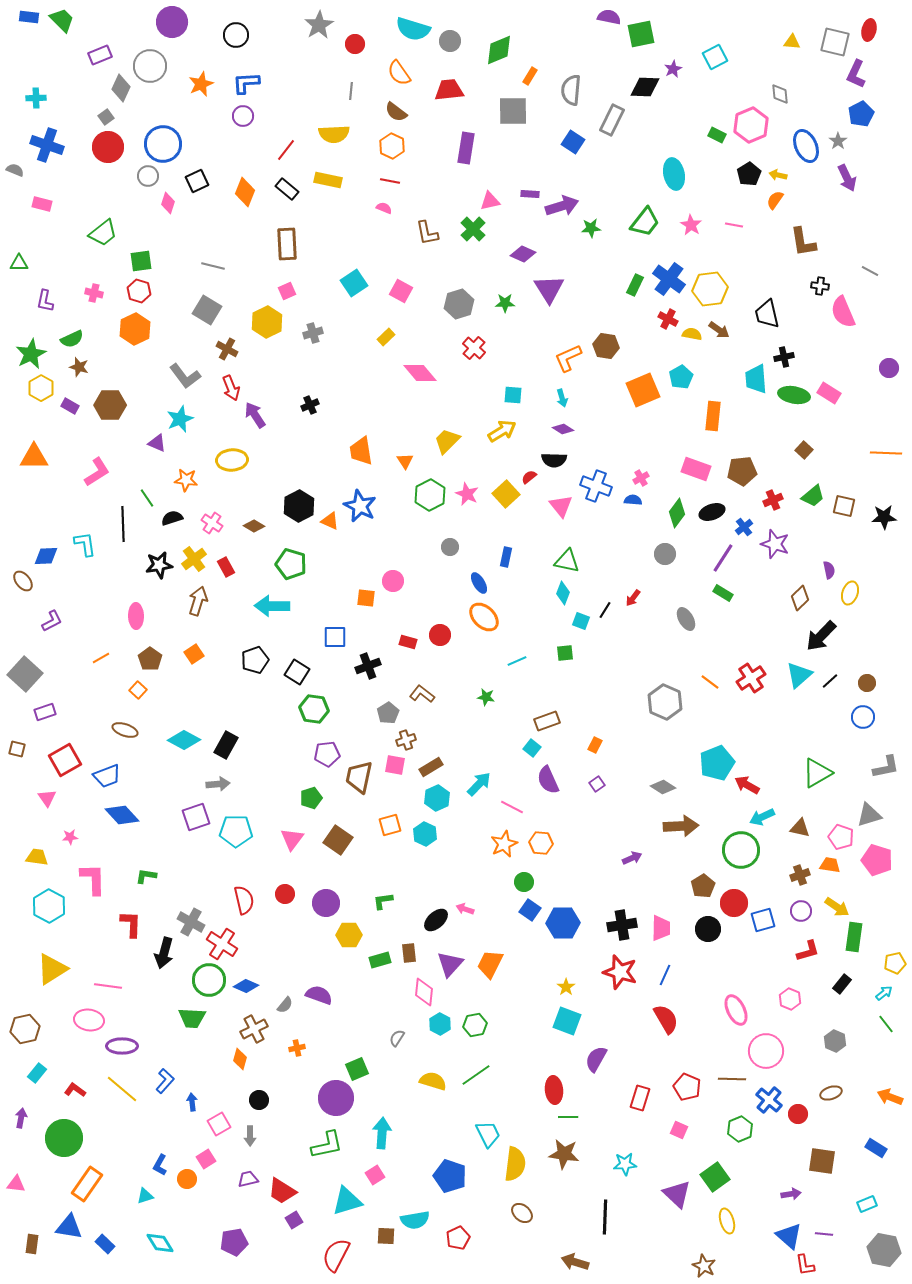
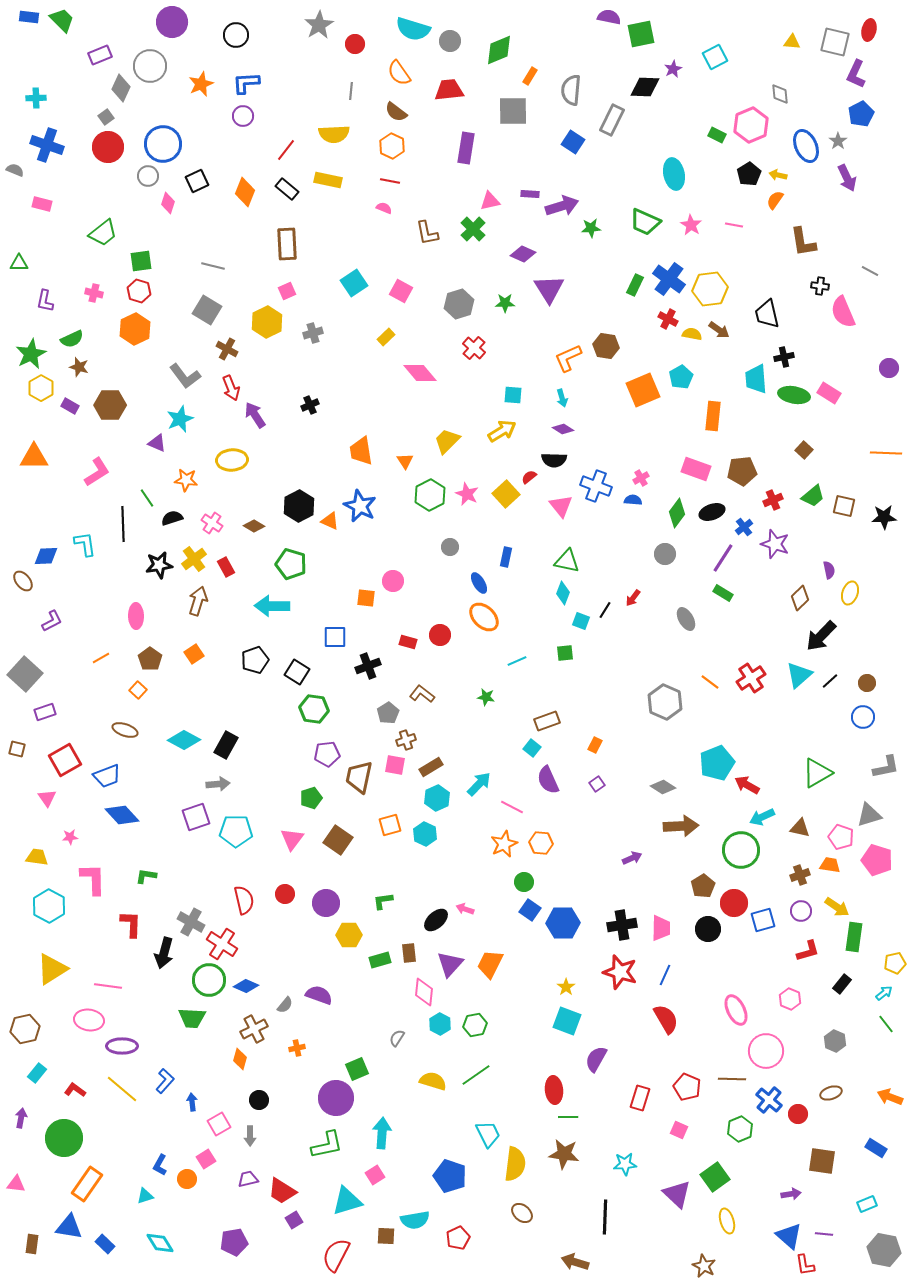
green trapezoid at (645, 222): rotated 76 degrees clockwise
